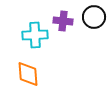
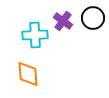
black circle: moved 1 px left, 1 px down
purple cross: rotated 30 degrees clockwise
